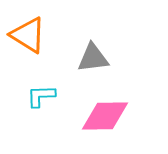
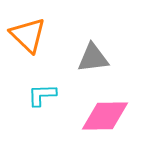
orange triangle: rotated 12 degrees clockwise
cyan L-shape: moved 1 px right, 1 px up
